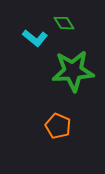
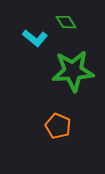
green diamond: moved 2 px right, 1 px up
